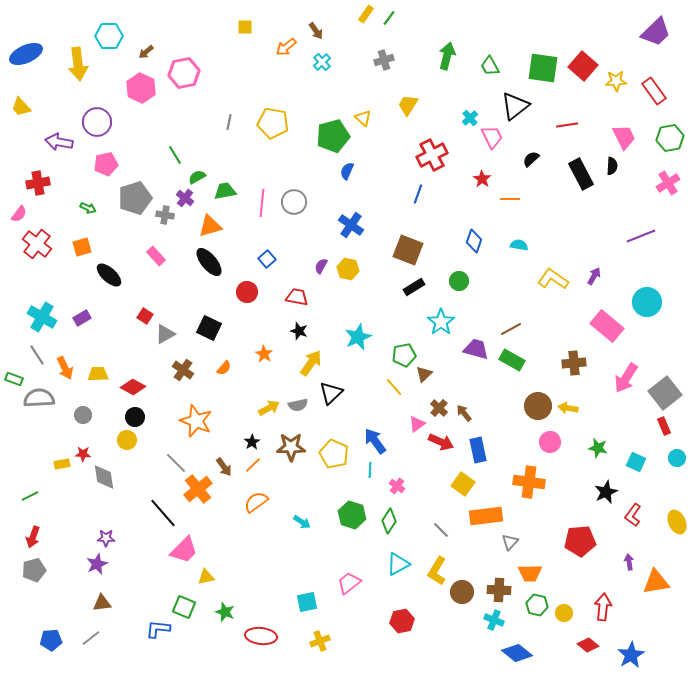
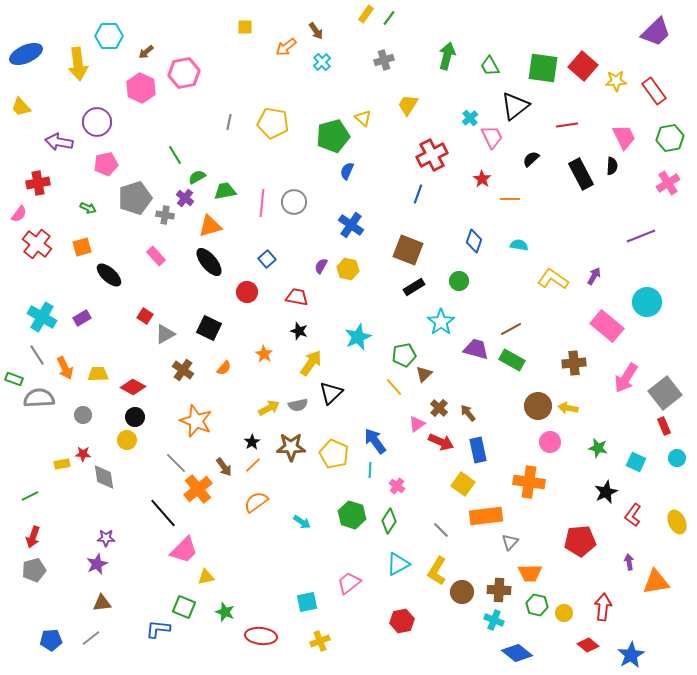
brown arrow at (464, 413): moved 4 px right
